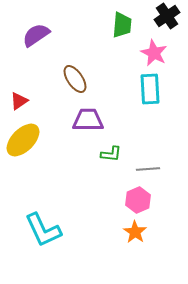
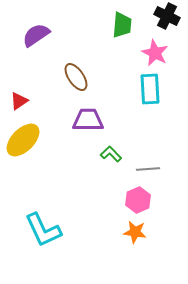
black cross: rotated 30 degrees counterclockwise
pink star: moved 1 px right
brown ellipse: moved 1 px right, 2 px up
green L-shape: rotated 140 degrees counterclockwise
orange star: rotated 25 degrees counterclockwise
